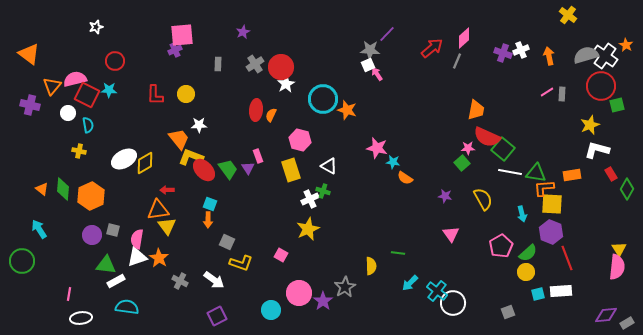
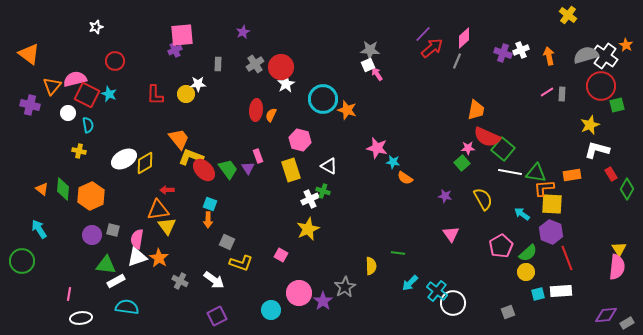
purple line at (387, 34): moved 36 px right
cyan star at (109, 90): moved 4 px down; rotated 21 degrees clockwise
white star at (199, 125): moved 1 px left, 41 px up
cyan arrow at (522, 214): rotated 140 degrees clockwise
